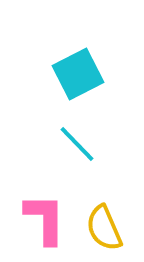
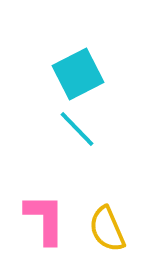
cyan line: moved 15 px up
yellow semicircle: moved 3 px right, 1 px down
